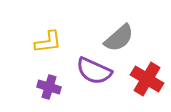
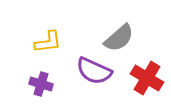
red cross: moved 1 px up
purple cross: moved 8 px left, 3 px up
